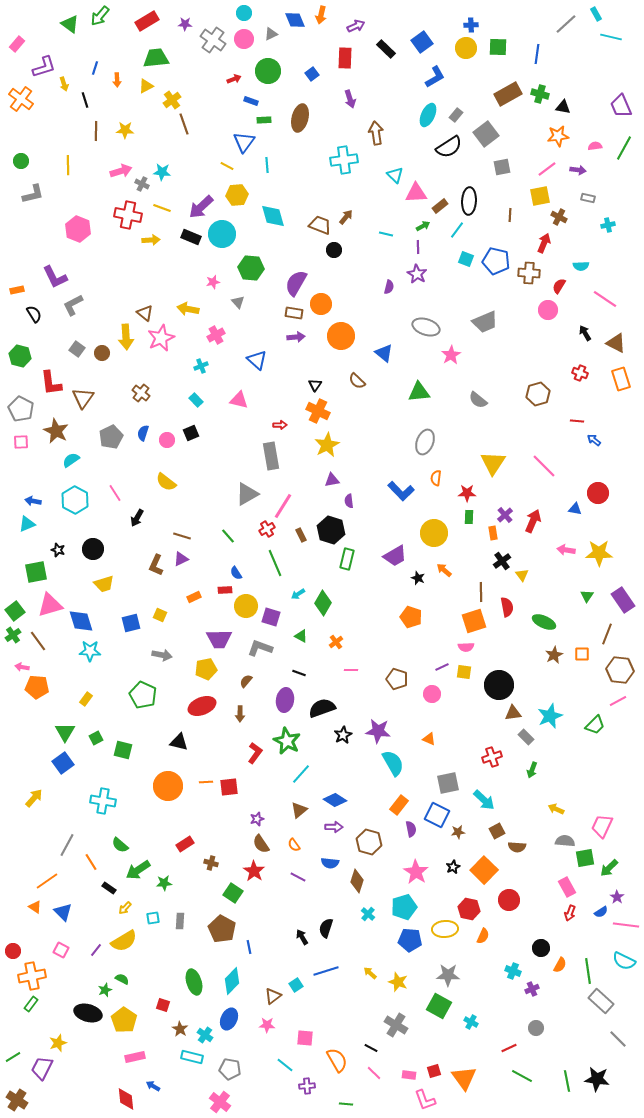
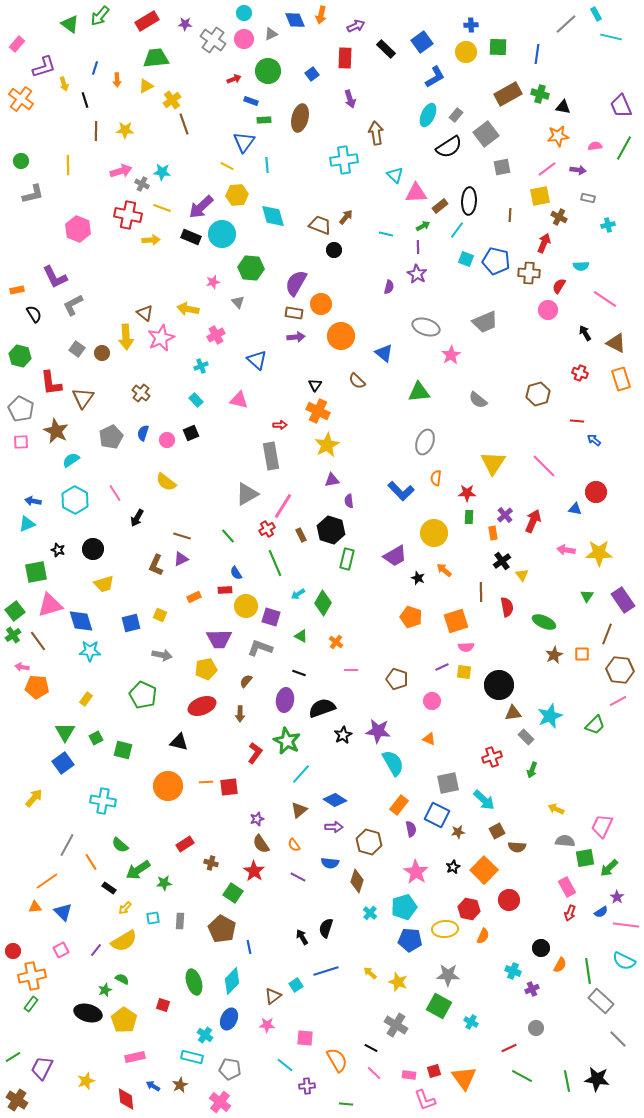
yellow circle at (466, 48): moved 4 px down
red circle at (598, 493): moved 2 px left, 1 px up
orange square at (474, 621): moved 18 px left
orange cross at (336, 642): rotated 16 degrees counterclockwise
pink circle at (432, 694): moved 7 px down
orange triangle at (35, 907): rotated 40 degrees counterclockwise
cyan cross at (368, 914): moved 2 px right, 1 px up
pink square at (61, 950): rotated 35 degrees clockwise
brown star at (180, 1029): moved 56 px down; rotated 14 degrees clockwise
yellow star at (58, 1043): moved 28 px right, 38 px down
